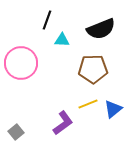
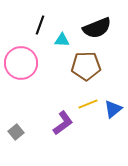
black line: moved 7 px left, 5 px down
black semicircle: moved 4 px left, 1 px up
brown pentagon: moved 7 px left, 3 px up
